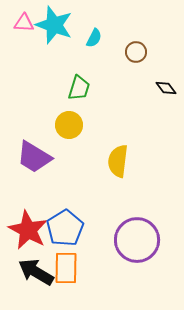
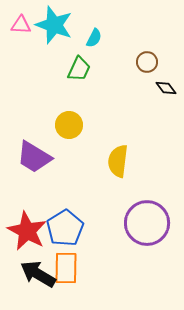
pink triangle: moved 3 px left, 2 px down
brown circle: moved 11 px right, 10 px down
green trapezoid: moved 19 px up; rotated 8 degrees clockwise
red star: moved 1 px left, 1 px down
purple circle: moved 10 px right, 17 px up
black arrow: moved 2 px right, 2 px down
